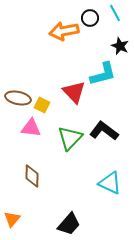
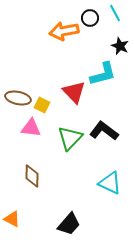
orange triangle: rotated 42 degrees counterclockwise
